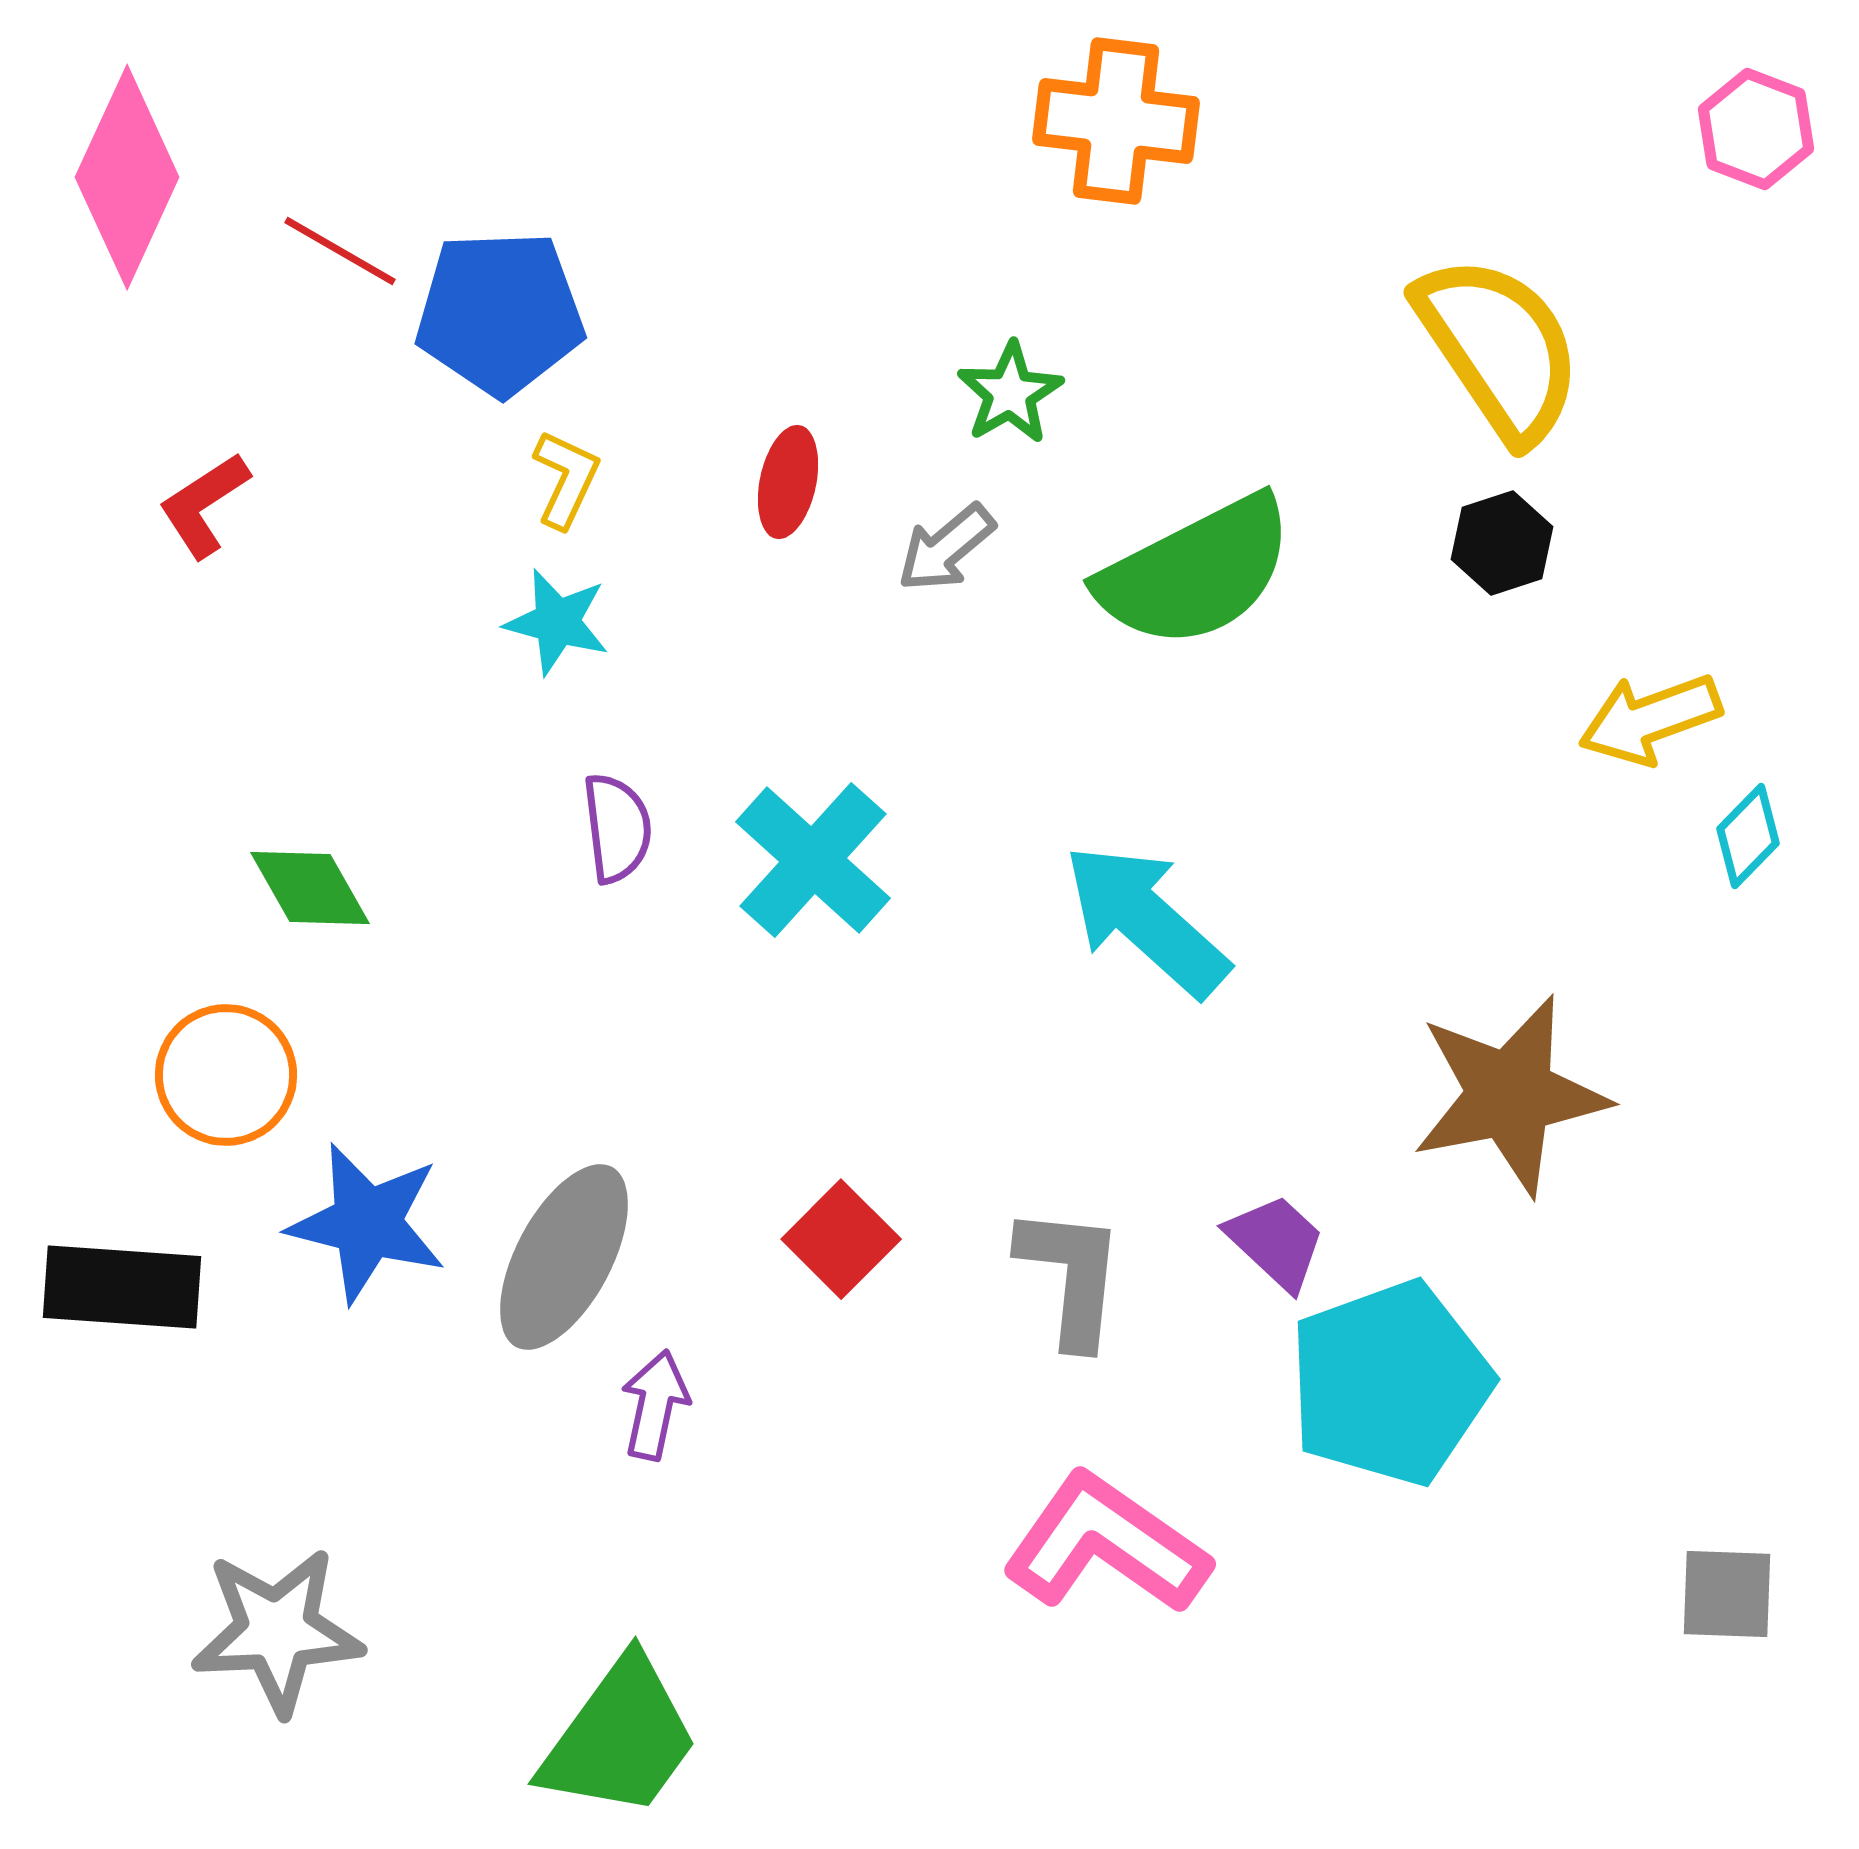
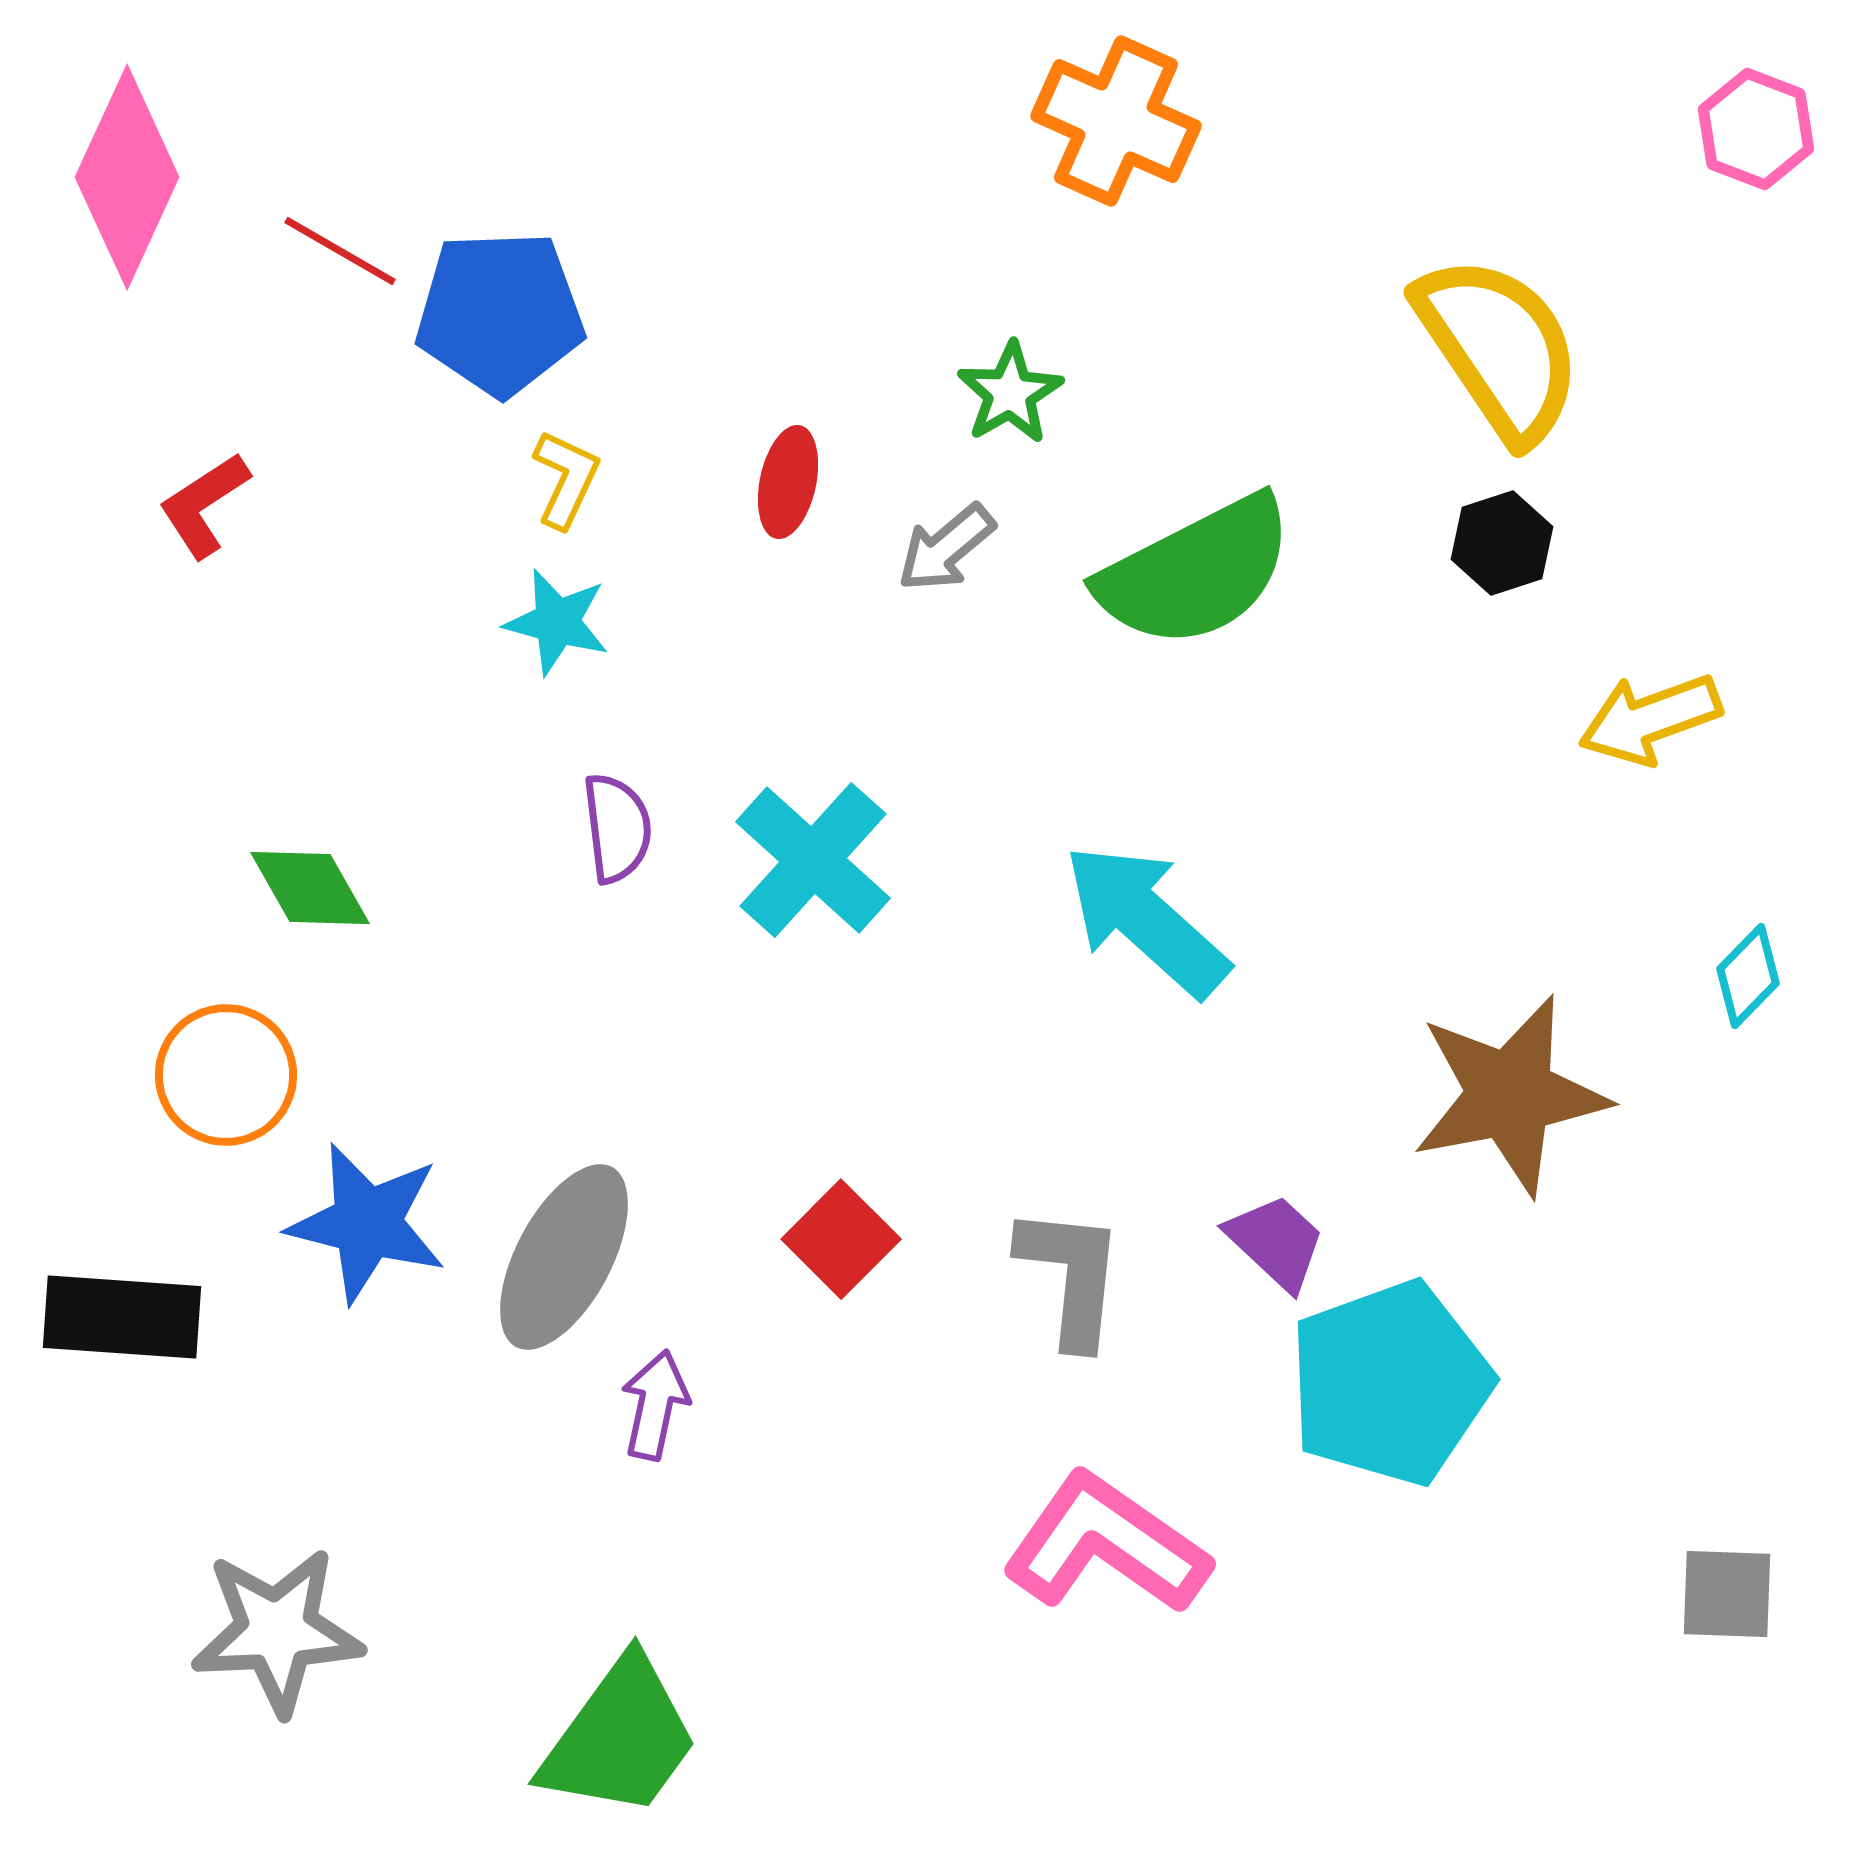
orange cross: rotated 17 degrees clockwise
cyan diamond: moved 140 px down
black rectangle: moved 30 px down
